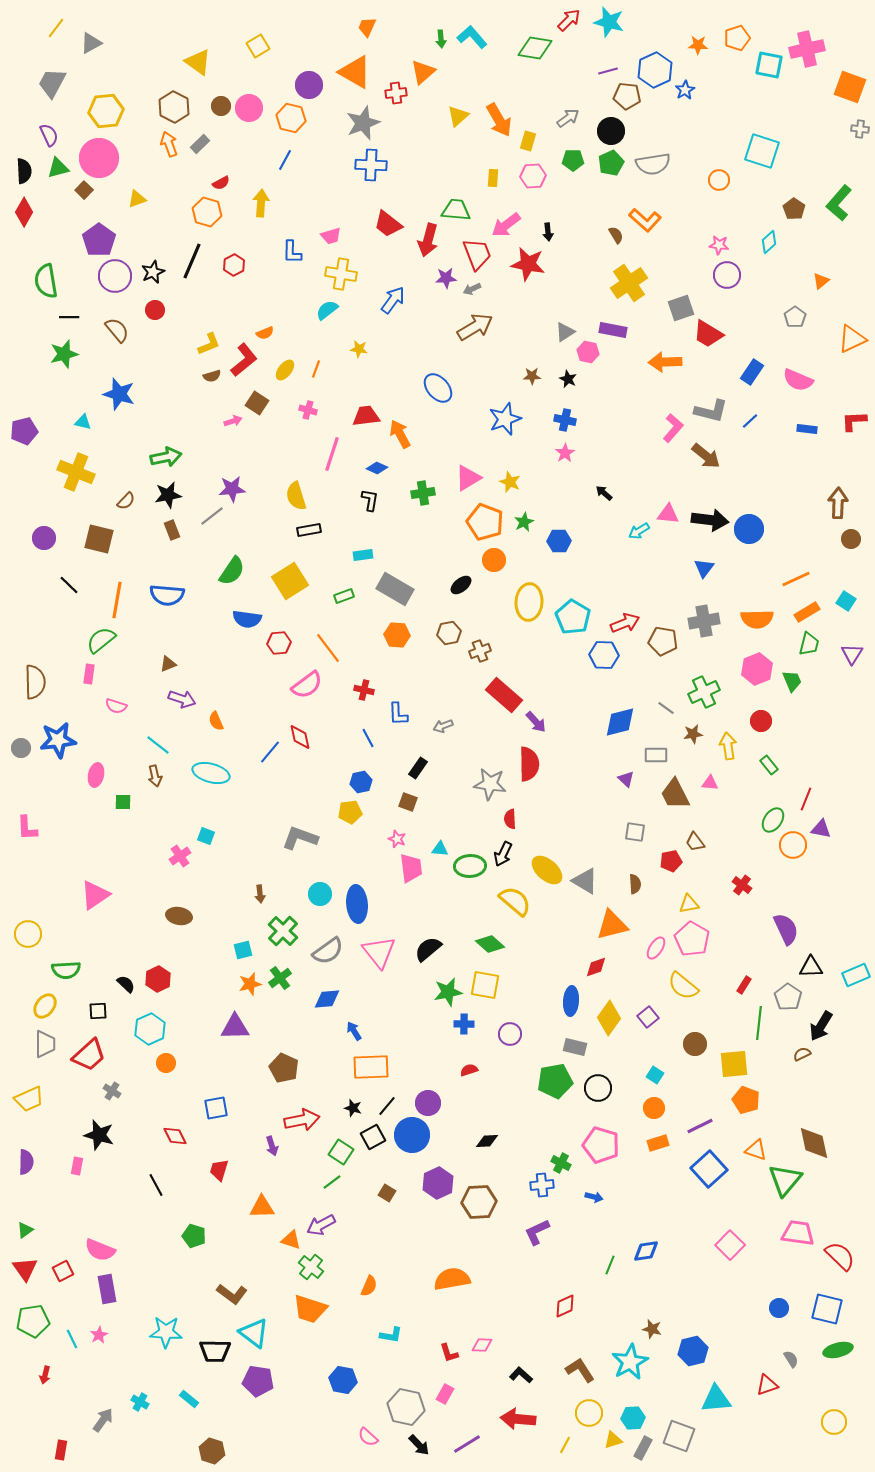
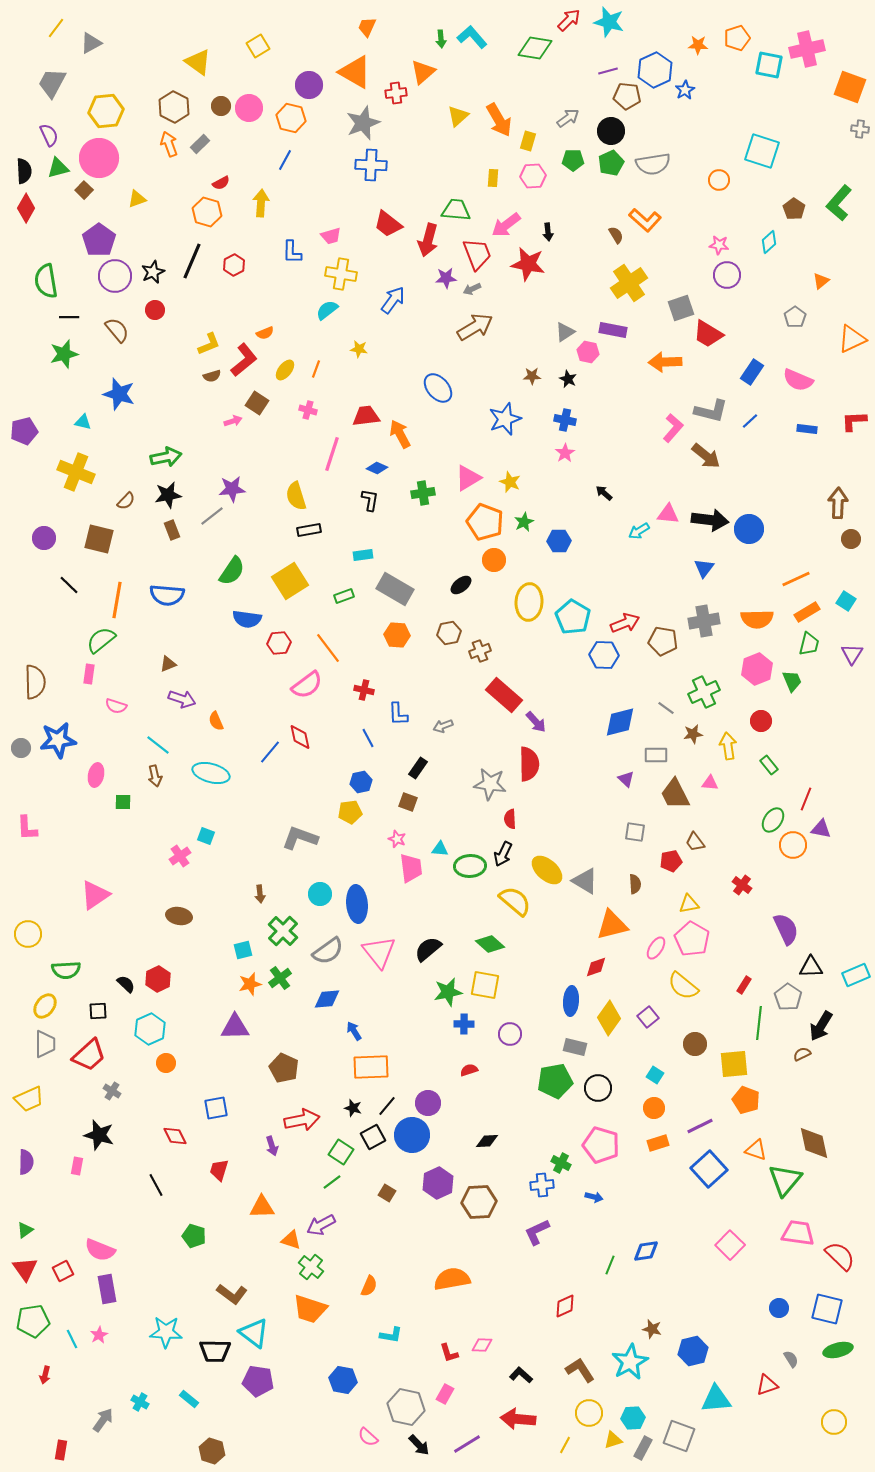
red diamond at (24, 212): moved 2 px right, 4 px up
